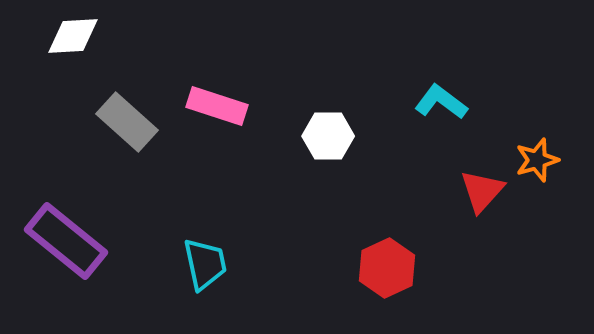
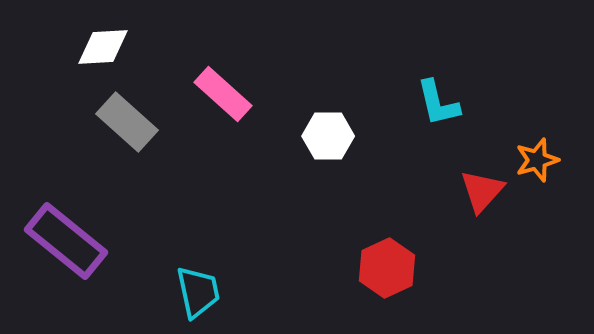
white diamond: moved 30 px right, 11 px down
cyan L-shape: moved 3 px left, 1 px down; rotated 140 degrees counterclockwise
pink rectangle: moved 6 px right, 12 px up; rotated 24 degrees clockwise
cyan trapezoid: moved 7 px left, 28 px down
